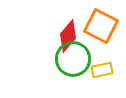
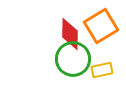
orange square: rotated 32 degrees clockwise
red diamond: moved 2 px right, 2 px up; rotated 40 degrees counterclockwise
